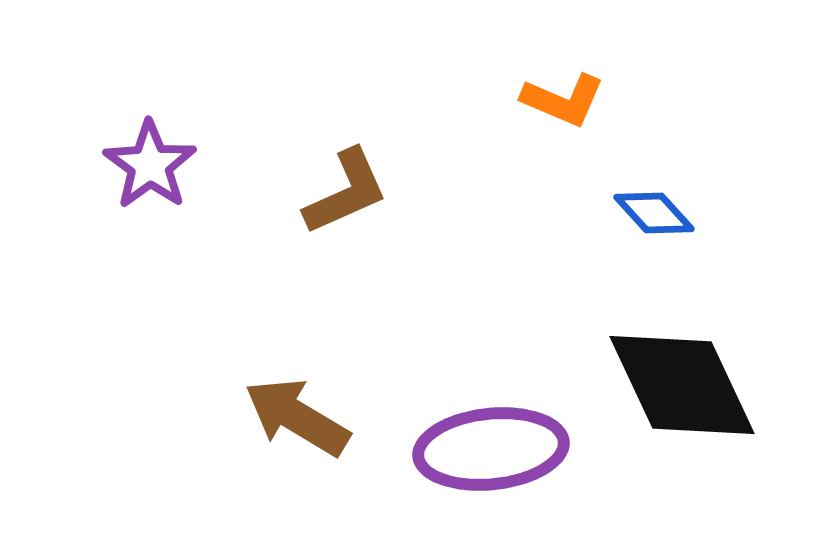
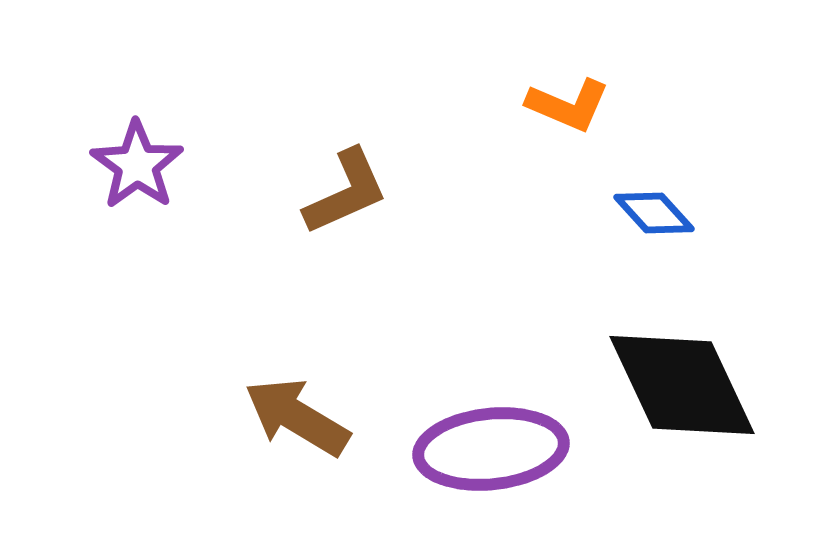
orange L-shape: moved 5 px right, 5 px down
purple star: moved 13 px left
